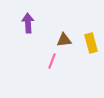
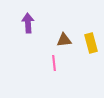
pink line: moved 2 px right, 2 px down; rotated 28 degrees counterclockwise
